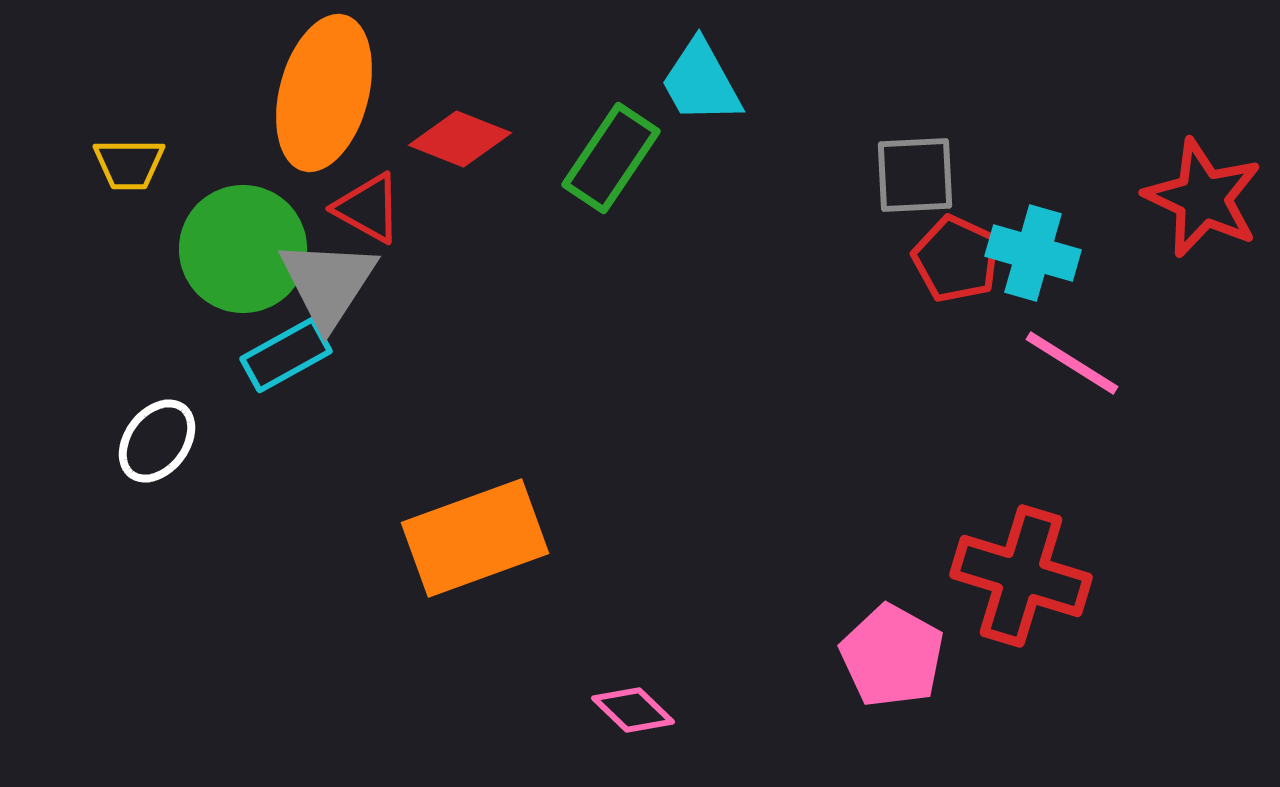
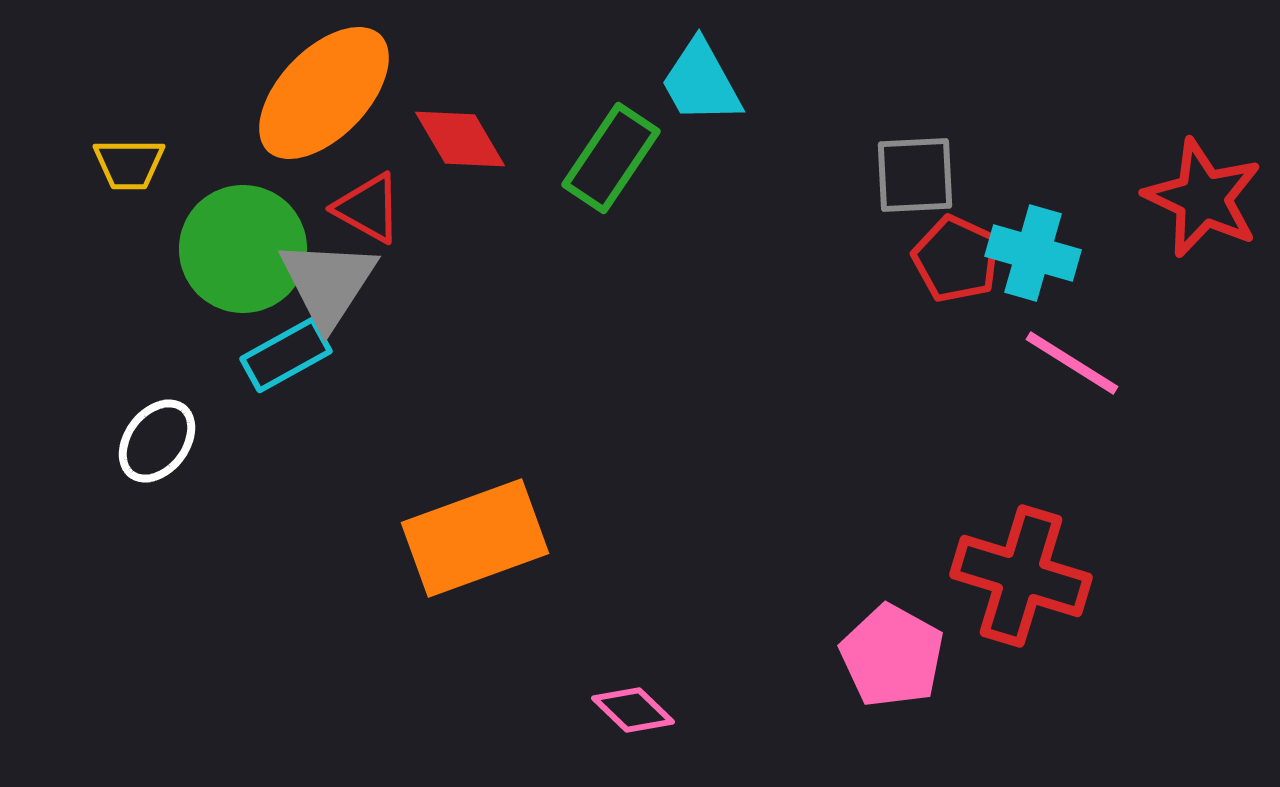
orange ellipse: rotated 29 degrees clockwise
red diamond: rotated 38 degrees clockwise
